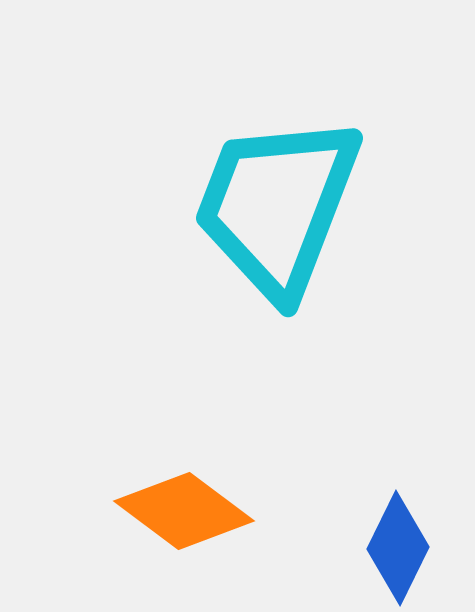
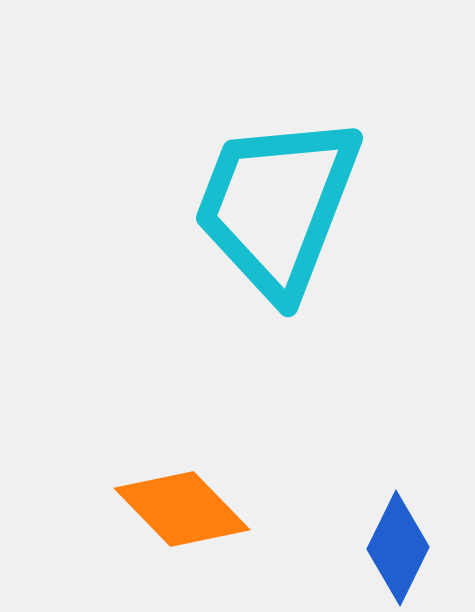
orange diamond: moved 2 px left, 2 px up; rotated 9 degrees clockwise
